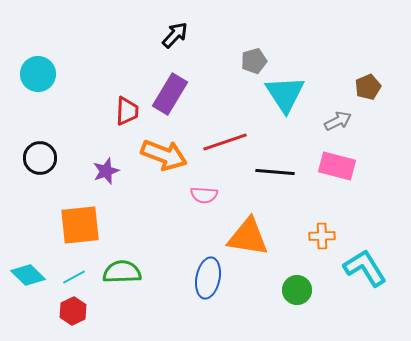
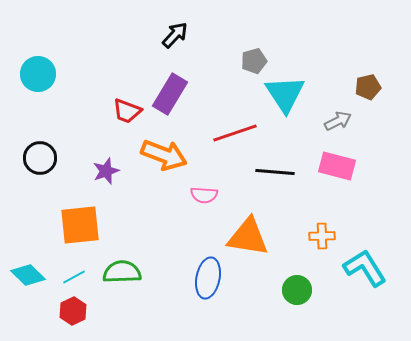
brown pentagon: rotated 10 degrees clockwise
red trapezoid: rotated 108 degrees clockwise
red line: moved 10 px right, 9 px up
